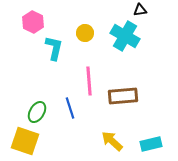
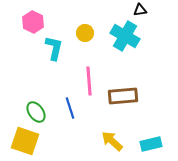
green ellipse: moved 1 px left; rotated 65 degrees counterclockwise
